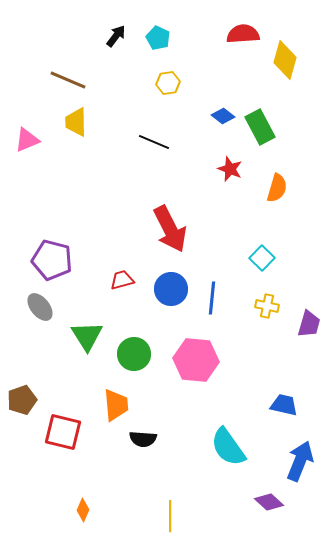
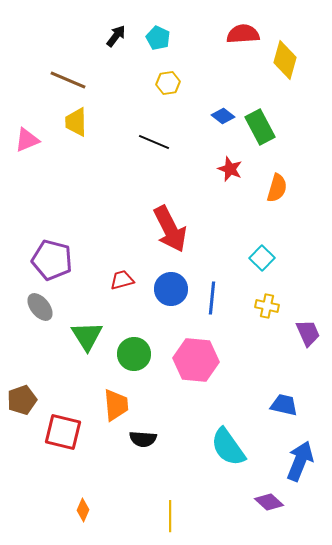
purple trapezoid: moved 1 px left, 9 px down; rotated 40 degrees counterclockwise
